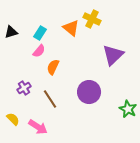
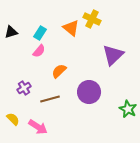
orange semicircle: moved 6 px right, 4 px down; rotated 21 degrees clockwise
brown line: rotated 72 degrees counterclockwise
